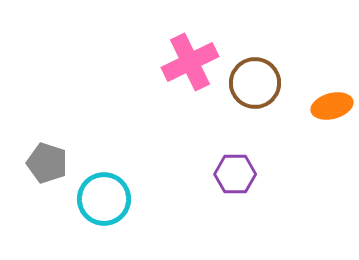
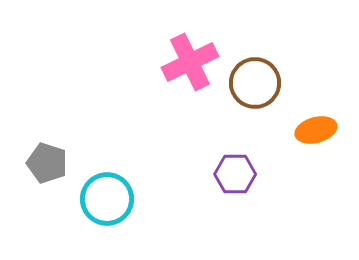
orange ellipse: moved 16 px left, 24 px down
cyan circle: moved 3 px right
